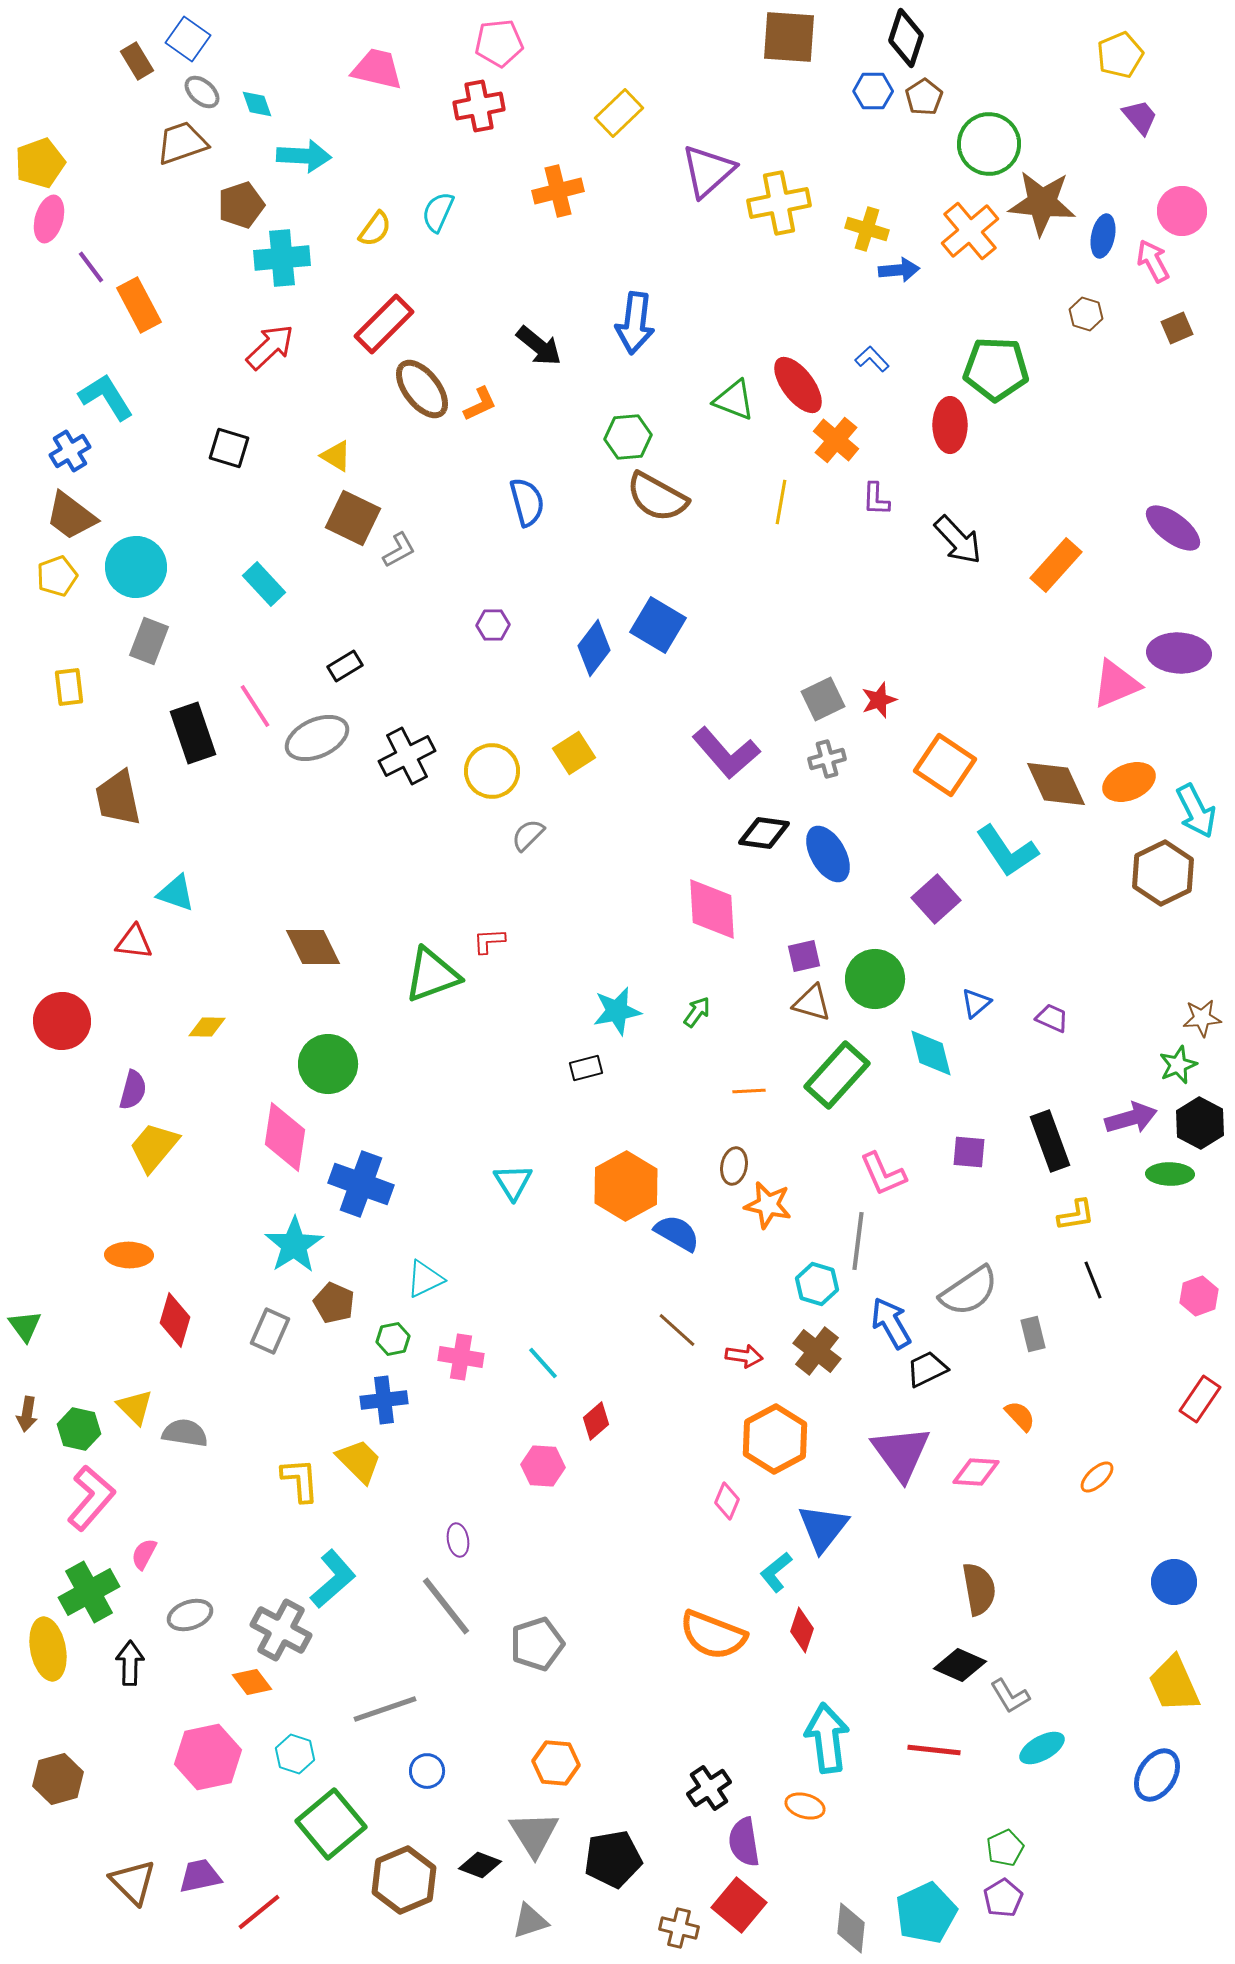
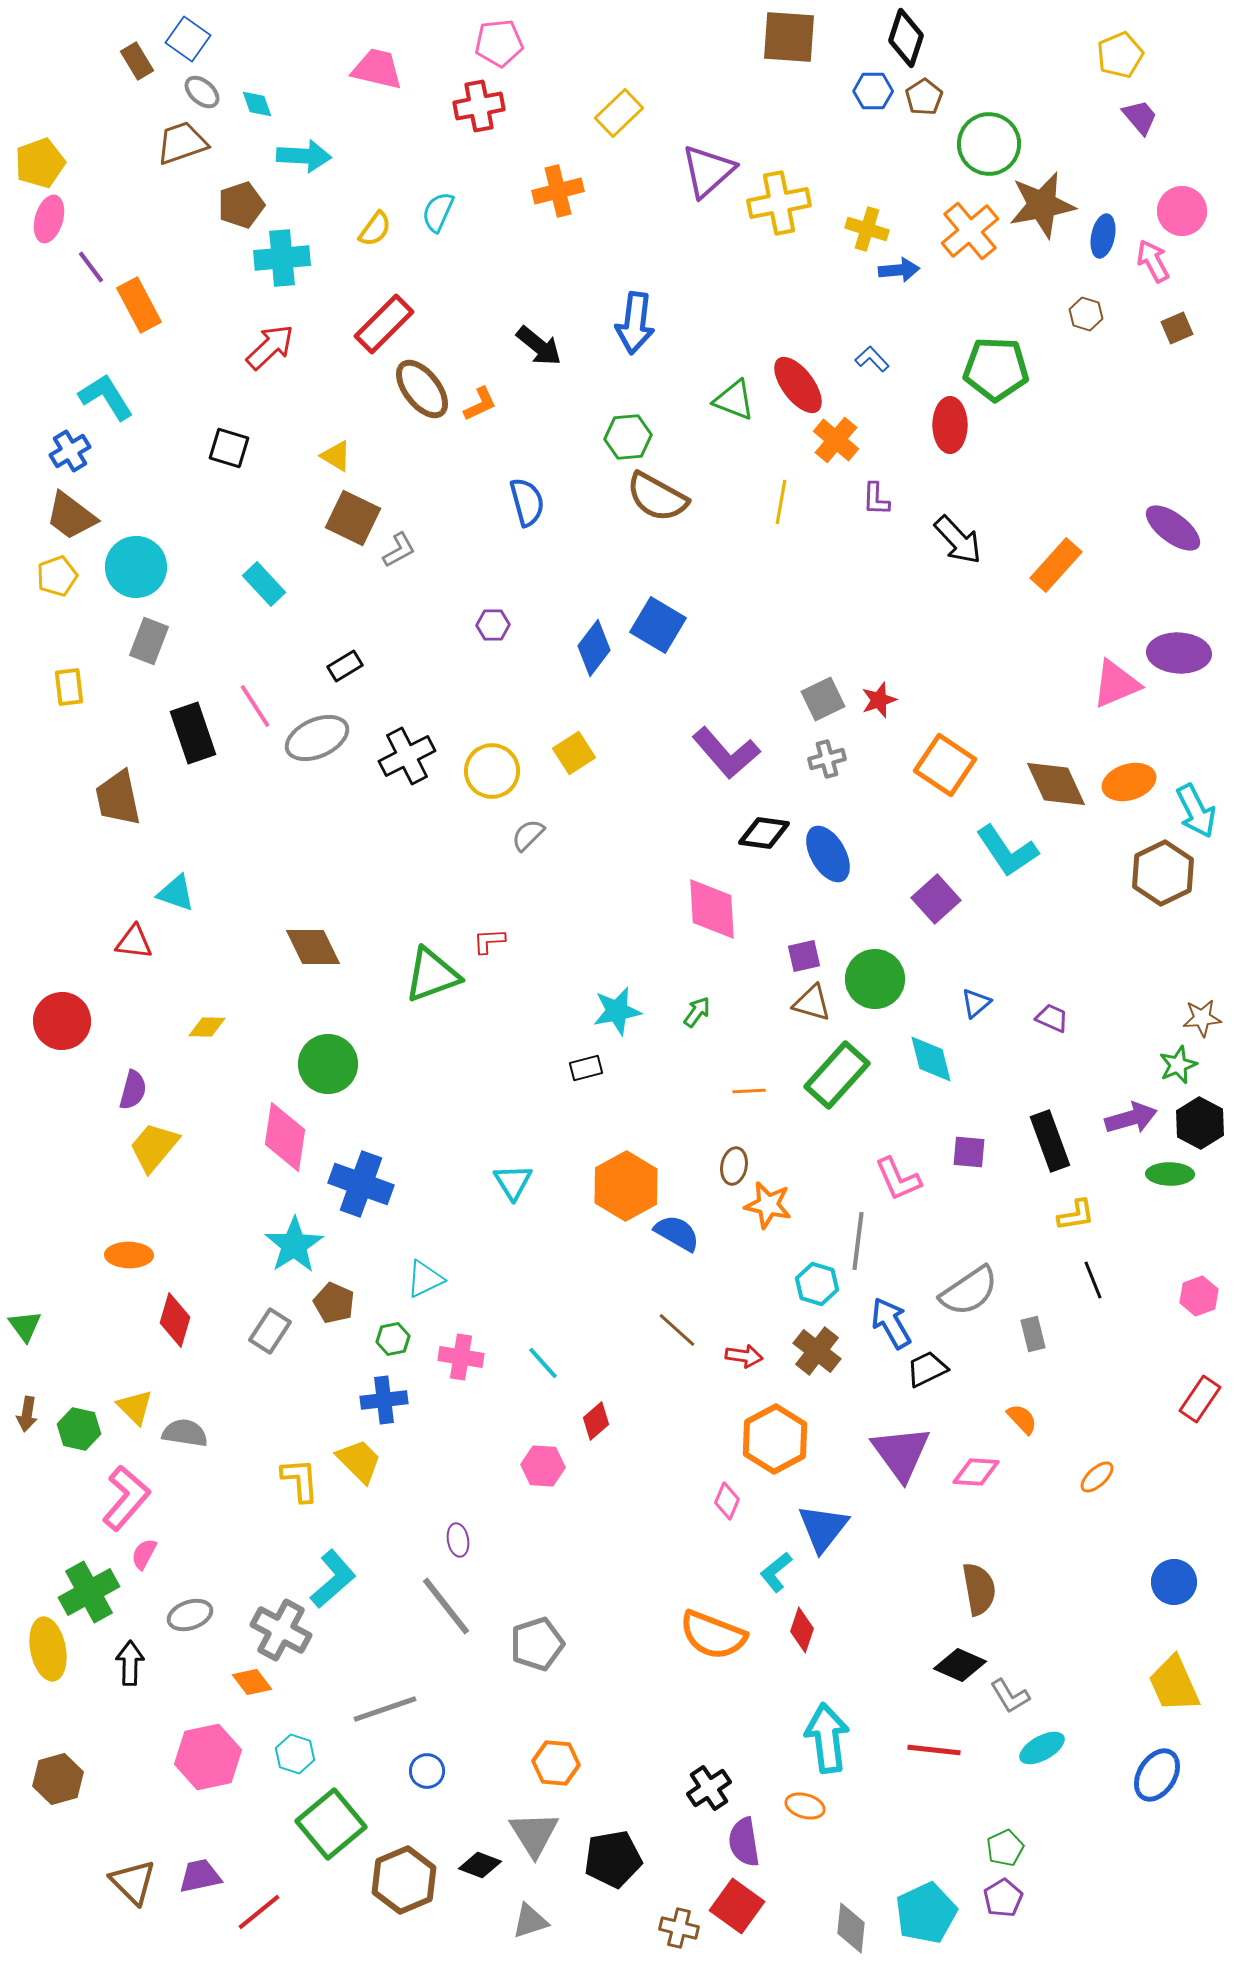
brown star at (1042, 203): moved 2 px down; rotated 16 degrees counterclockwise
orange ellipse at (1129, 782): rotated 6 degrees clockwise
cyan diamond at (931, 1053): moved 6 px down
pink L-shape at (883, 1174): moved 15 px right, 5 px down
gray rectangle at (270, 1331): rotated 9 degrees clockwise
orange semicircle at (1020, 1416): moved 2 px right, 3 px down
pink L-shape at (91, 1498): moved 35 px right
red square at (739, 1905): moved 2 px left, 1 px down; rotated 4 degrees counterclockwise
